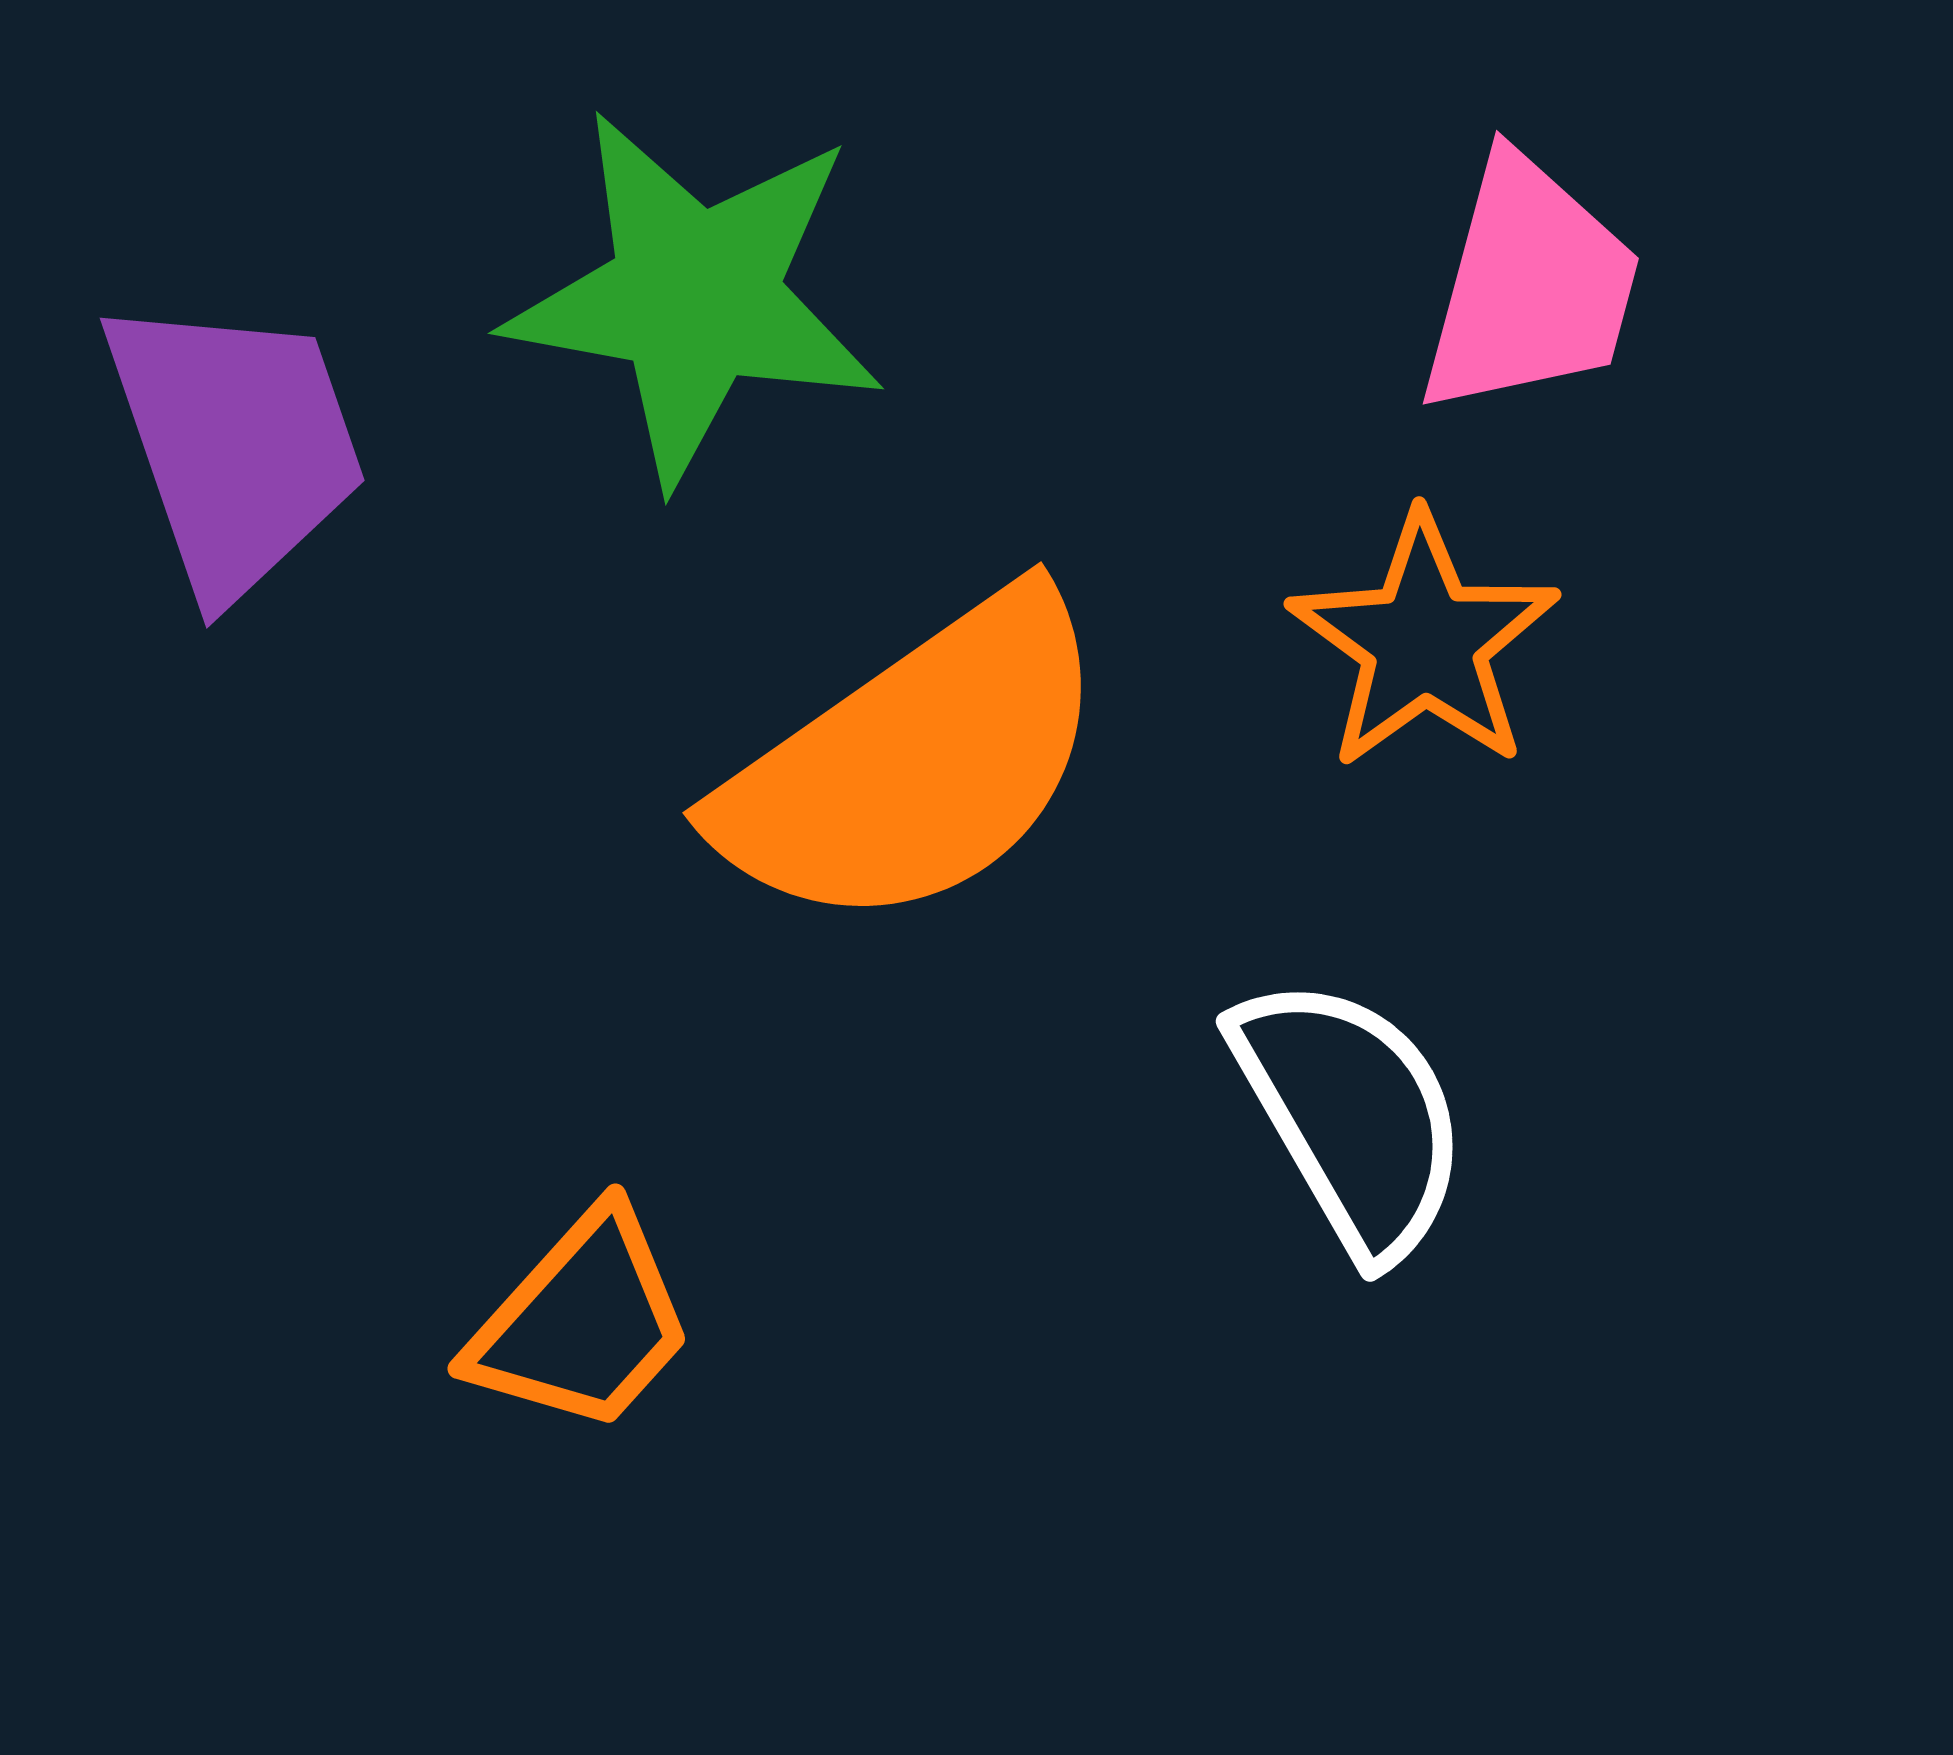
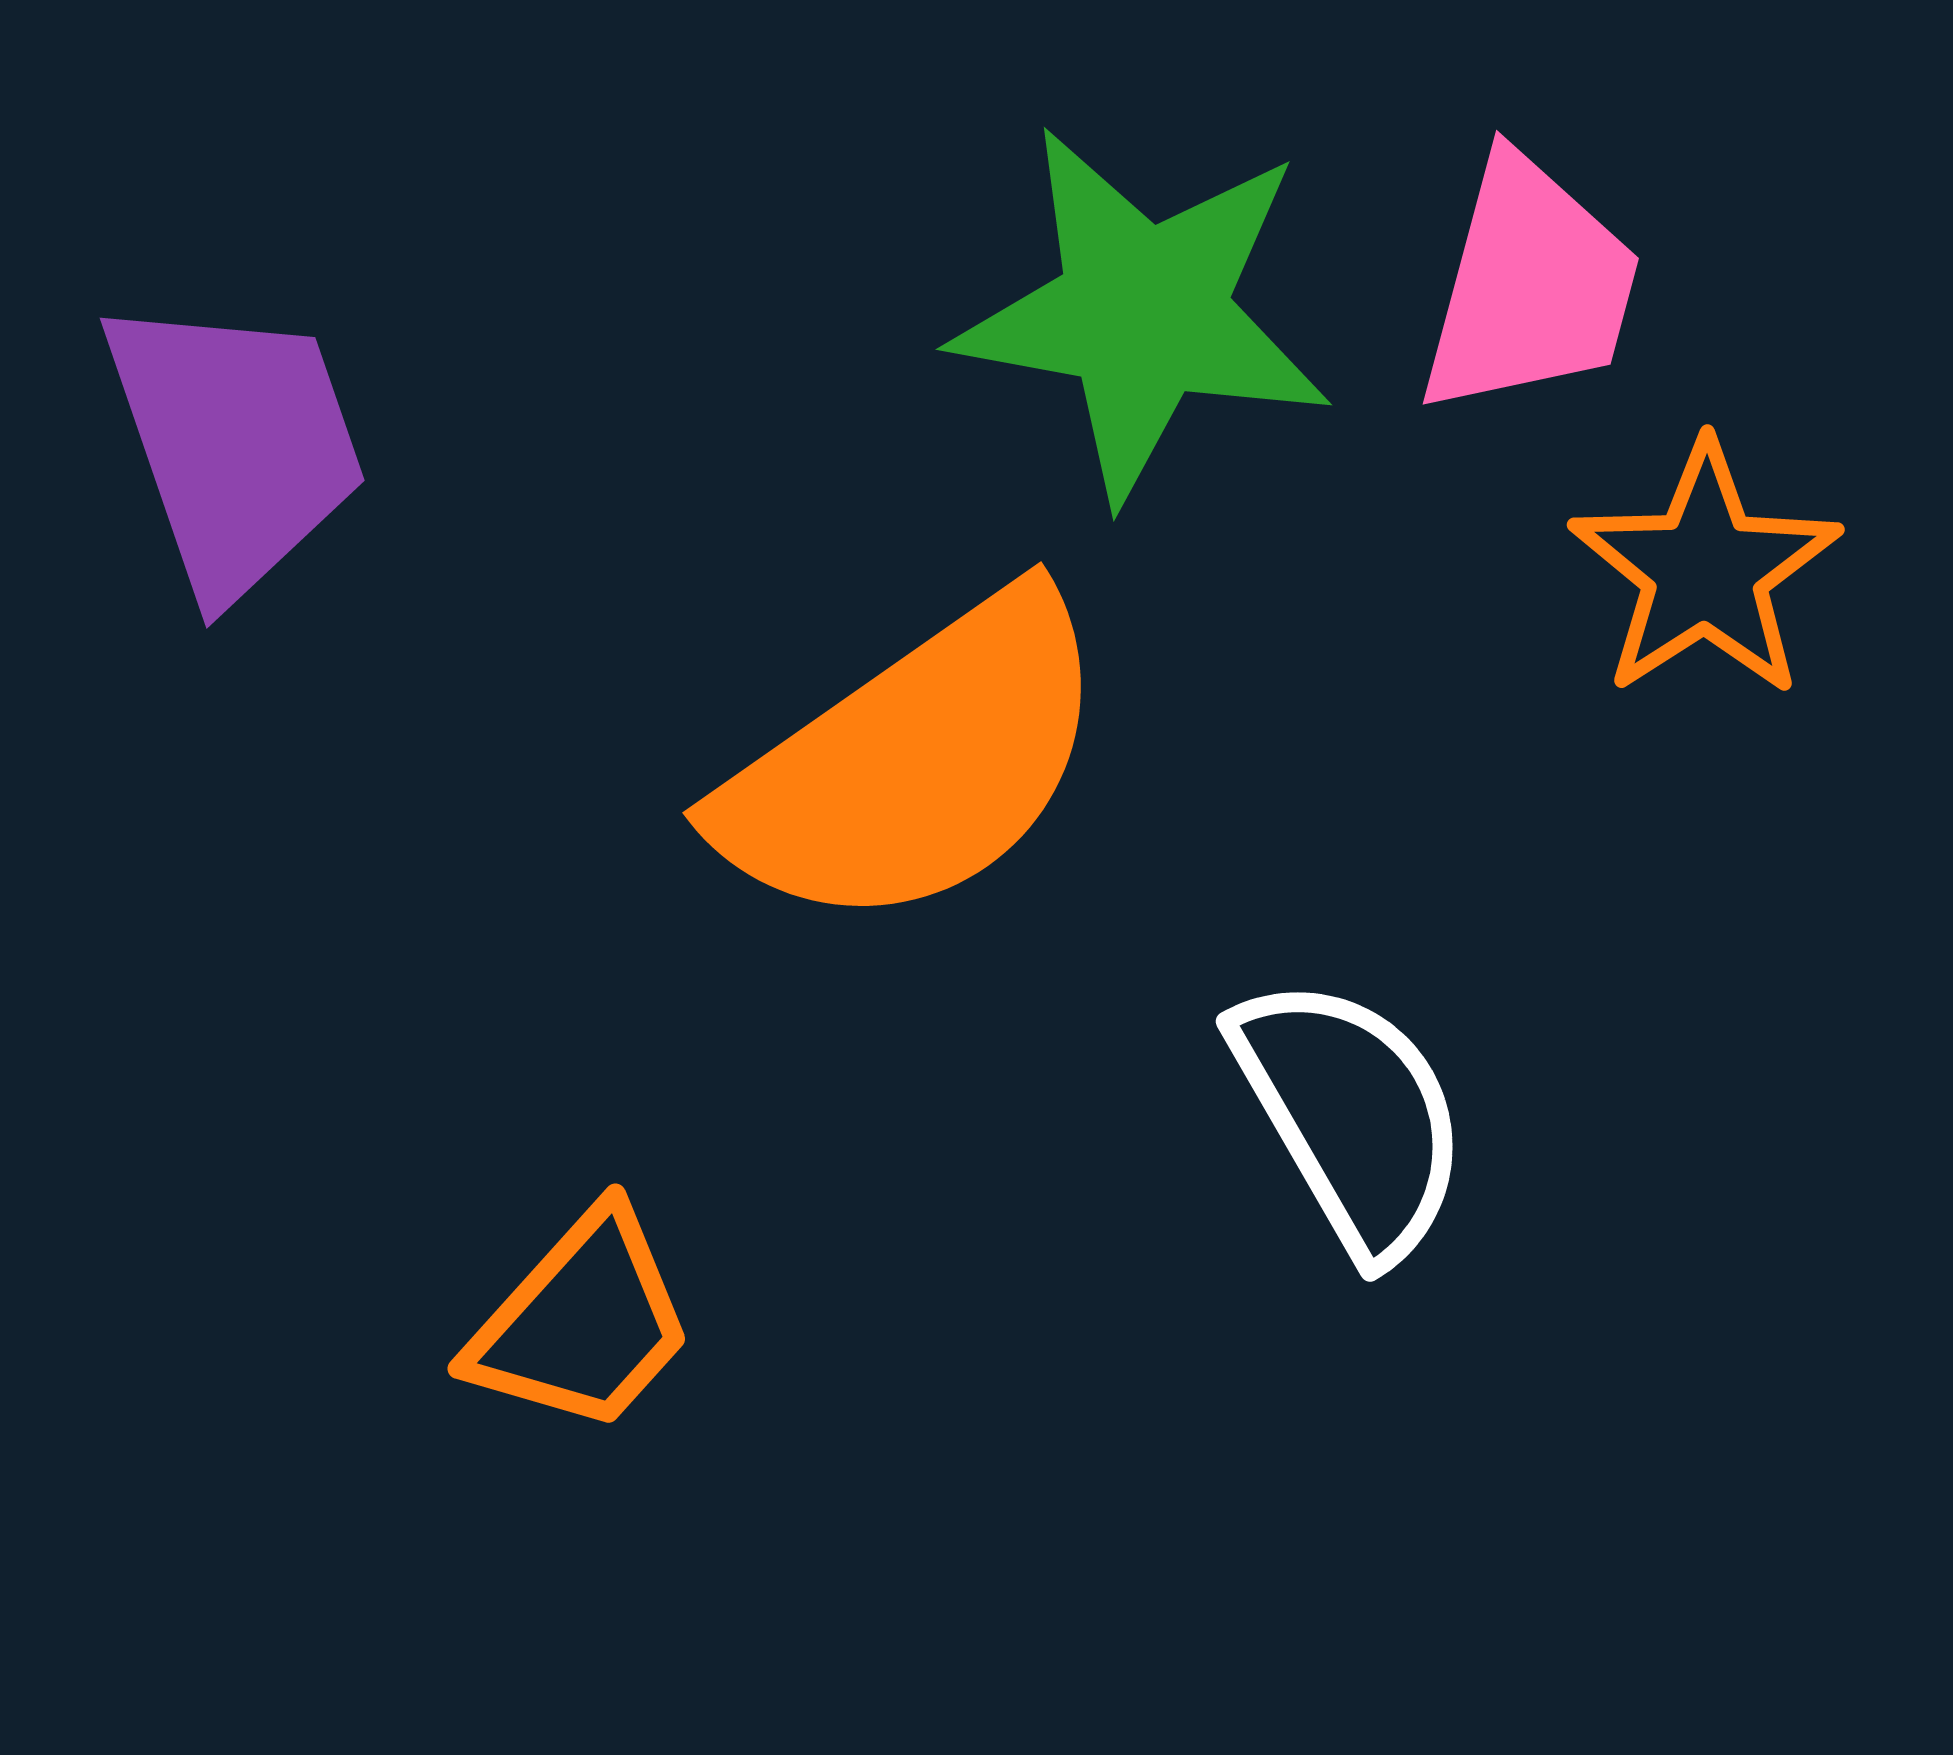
green star: moved 448 px right, 16 px down
orange star: moved 281 px right, 72 px up; rotated 3 degrees clockwise
